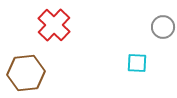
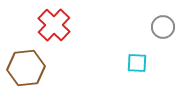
brown hexagon: moved 5 px up
